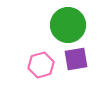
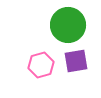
purple square: moved 2 px down
